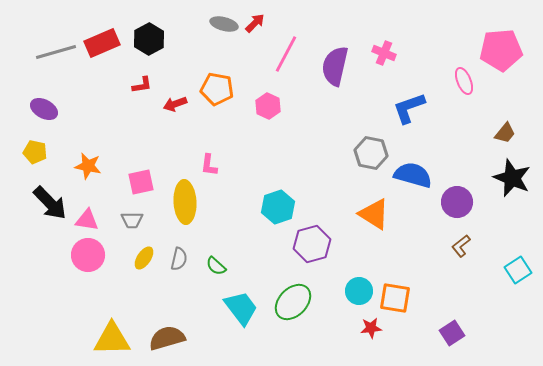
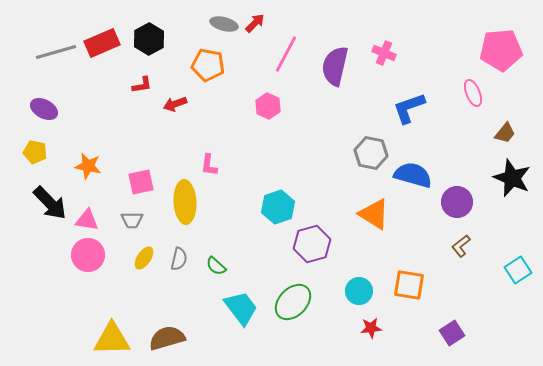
pink ellipse at (464, 81): moved 9 px right, 12 px down
orange pentagon at (217, 89): moved 9 px left, 24 px up
orange square at (395, 298): moved 14 px right, 13 px up
